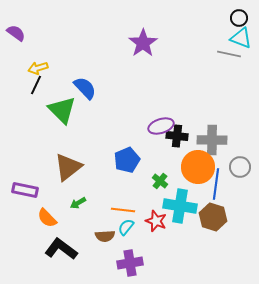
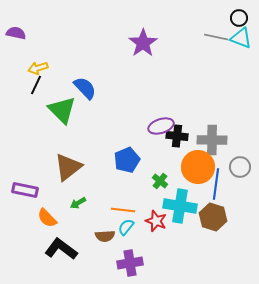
purple semicircle: rotated 24 degrees counterclockwise
gray line: moved 13 px left, 17 px up
